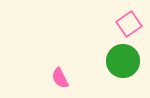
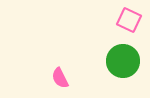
pink square: moved 4 px up; rotated 30 degrees counterclockwise
